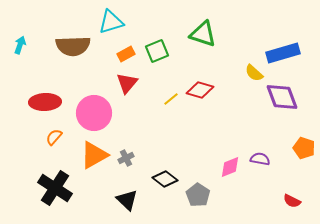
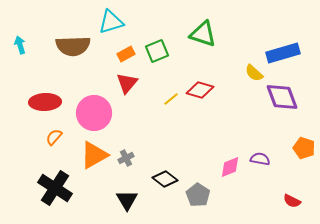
cyan arrow: rotated 36 degrees counterclockwise
black triangle: rotated 15 degrees clockwise
